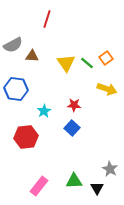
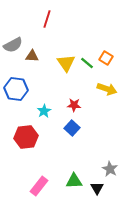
orange square: rotated 24 degrees counterclockwise
